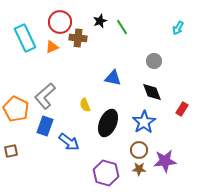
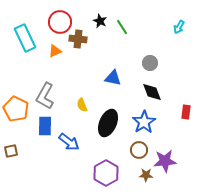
black star: rotated 24 degrees counterclockwise
cyan arrow: moved 1 px right, 1 px up
brown cross: moved 1 px down
orange triangle: moved 3 px right, 4 px down
gray circle: moved 4 px left, 2 px down
gray L-shape: rotated 20 degrees counterclockwise
yellow semicircle: moved 3 px left
red rectangle: moved 4 px right, 3 px down; rotated 24 degrees counterclockwise
blue rectangle: rotated 18 degrees counterclockwise
brown star: moved 7 px right, 6 px down
purple hexagon: rotated 15 degrees clockwise
